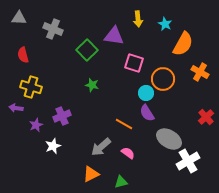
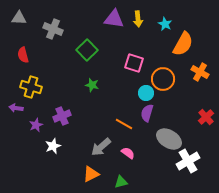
purple triangle: moved 17 px up
purple semicircle: rotated 48 degrees clockwise
